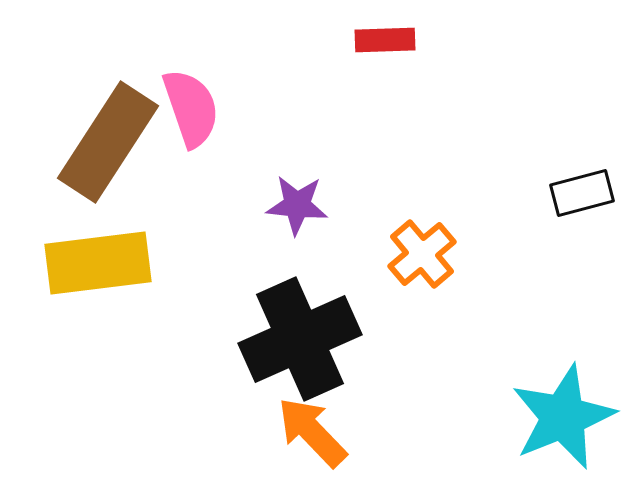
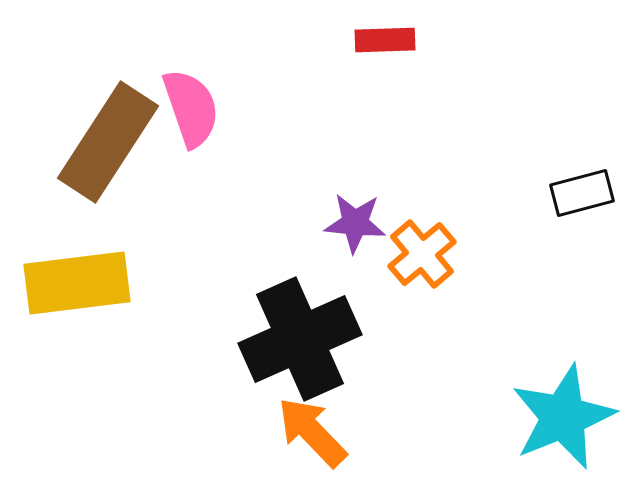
purple star: moved 58 px right, 18 px down
yellow rectangle: moved 21 px left, 20 px down
